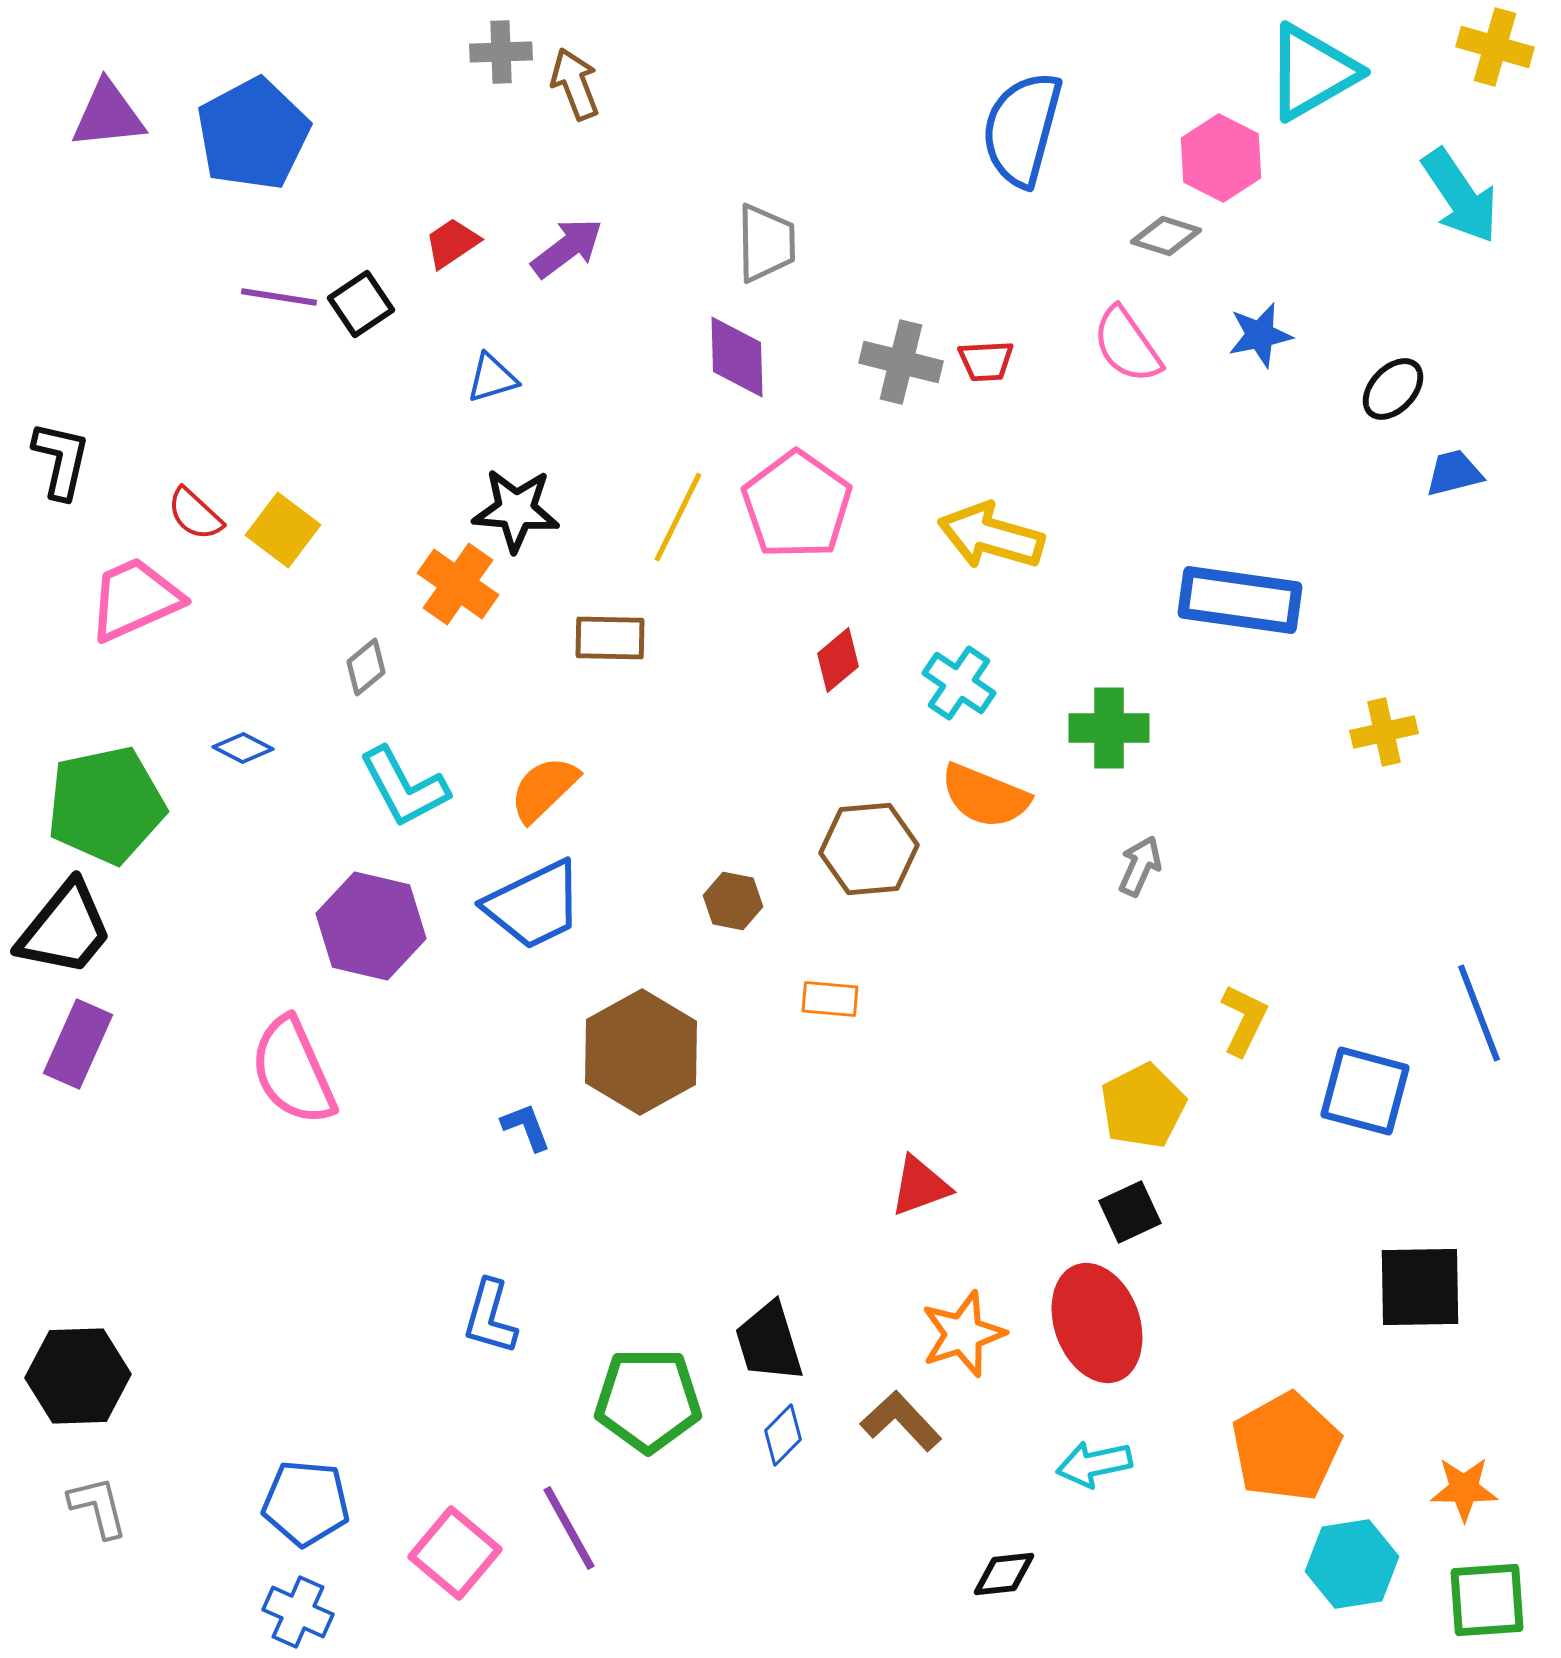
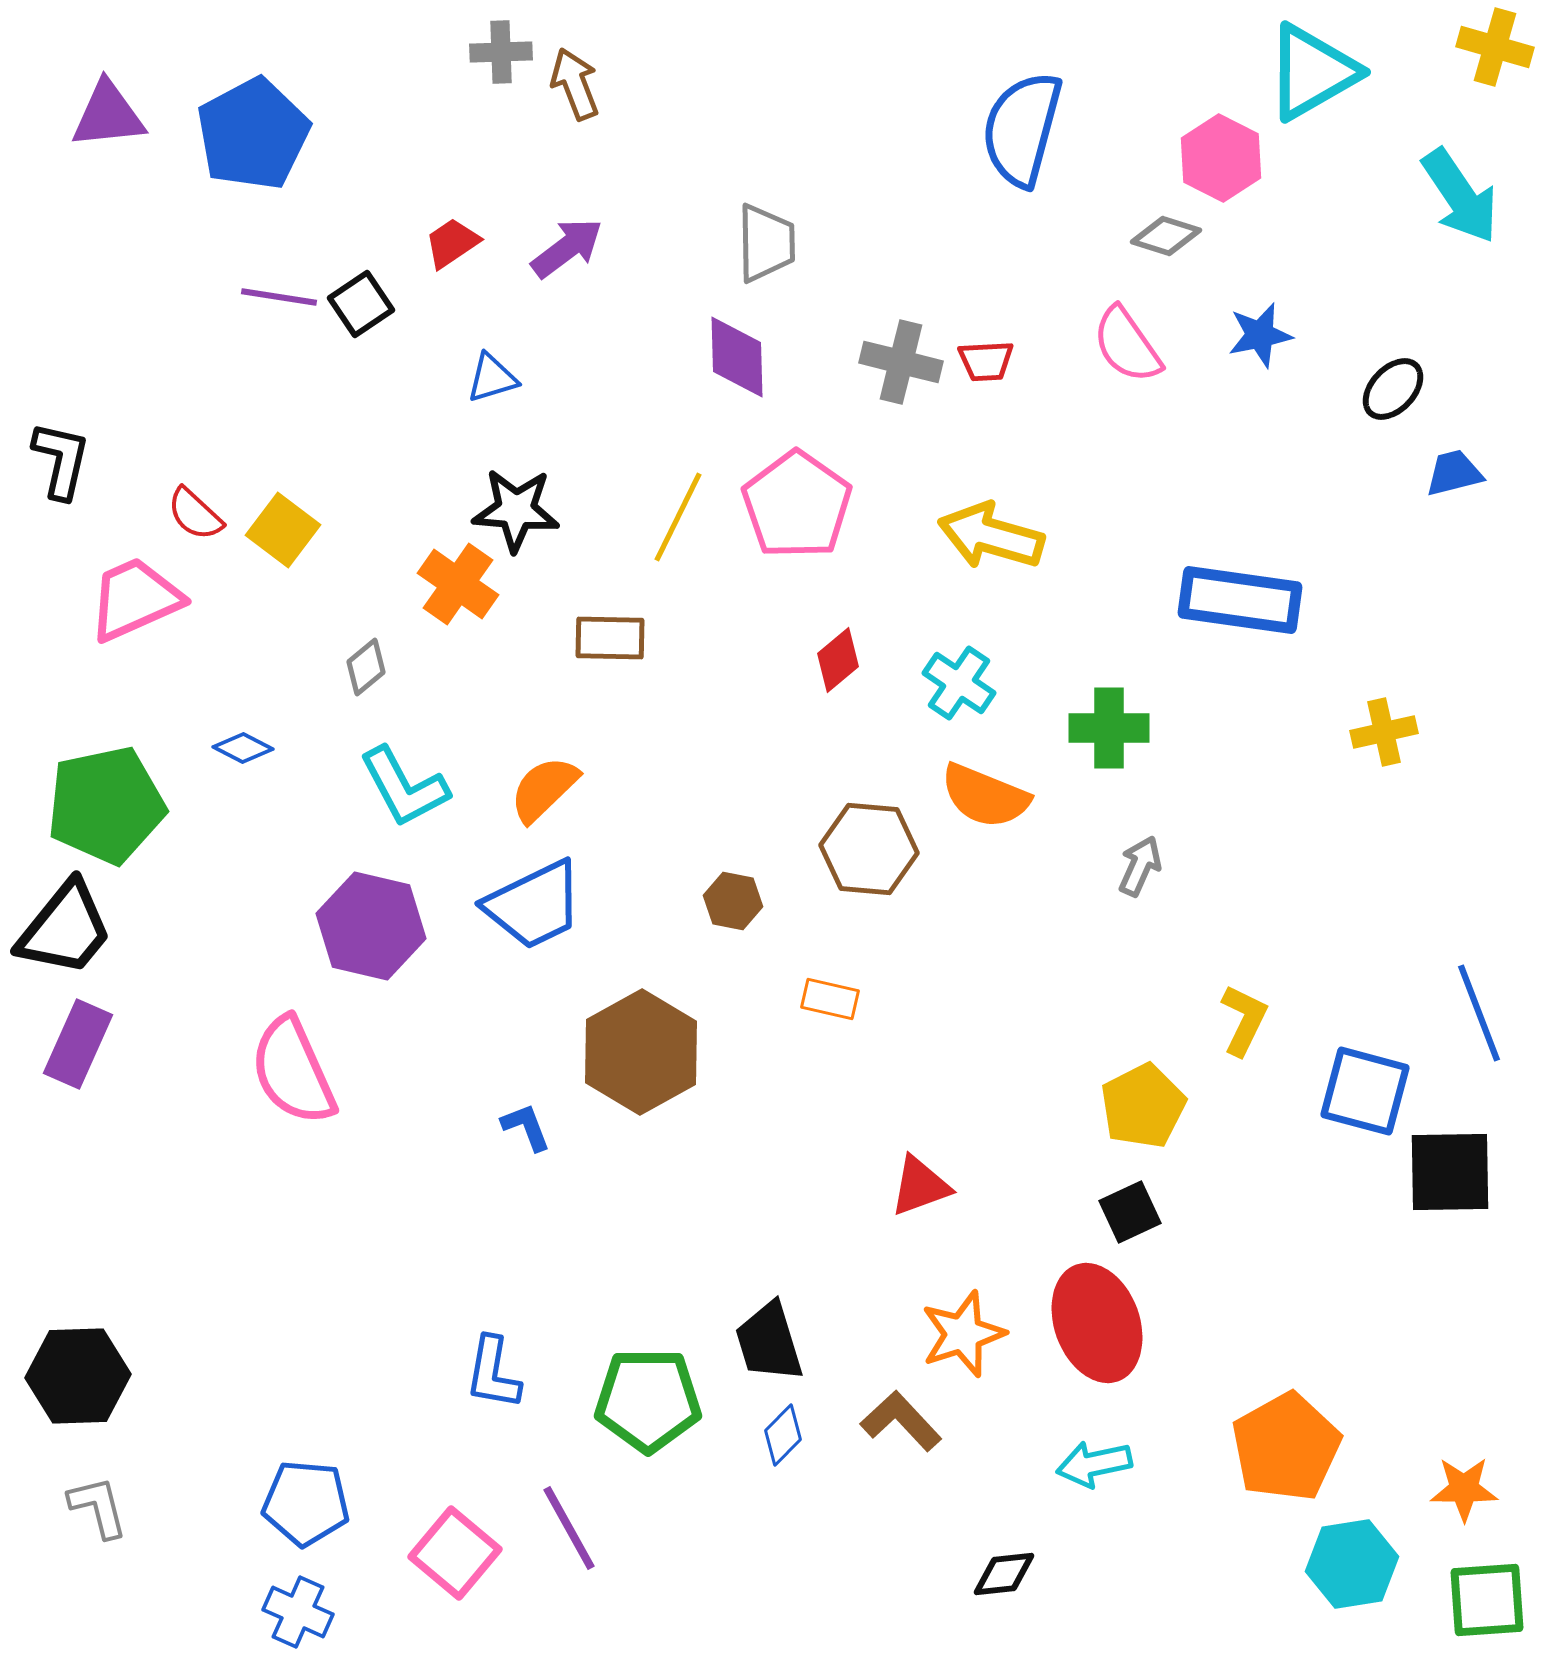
brown hexagon at (869, 849): rotated 10 degrees clockwise
orange rectangle at (830, 999): rotated 8 degrees clockwise
black square at (1420, 1287): moved 30 px right, 115 px up
blue L-shape at (490, 1317): moved 3 px right, 56 px down; rotated 6 degrees counterclockwise
